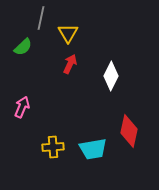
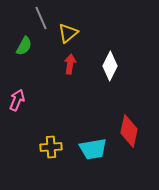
gray line: rotated 35 degrees counterclockwise
yellow triangle: rotated 20 degrees clockwise
green semicircle: moved 1 px right, 1 px up; rotated 18 degrees counterclockwise
red arrow: rotated 18 degrees counterclockwise
white diamond: moved 1 px left, 10 px up
pink arrow: moved 5 px left, 7 px up
yellow cross: moved 2 px left
